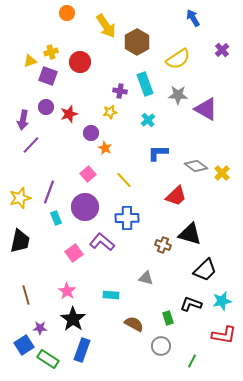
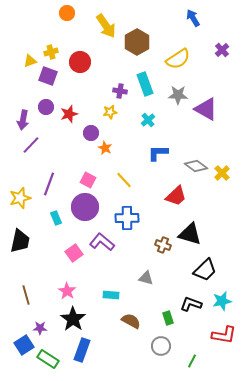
pink square at (88, 174): moved 6 px down; rotated 21 degrees counterclockwise
purple line at (49, 192): moved 8 px up
brown semicircle at (134, 324): moved 3 px left, 3 px up
